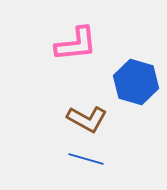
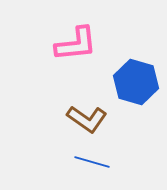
brown L-shape: rotated 6 degrees clockwise
blue line: moved 6 px right, 3 px down
